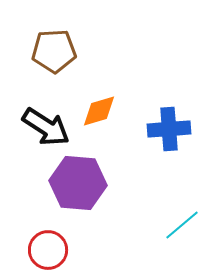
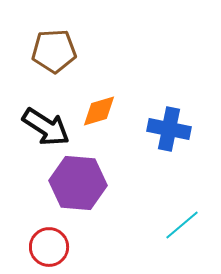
blue cross: rotated 15 degrees clockwise
red circle: moved 1 px right, 3 px up
